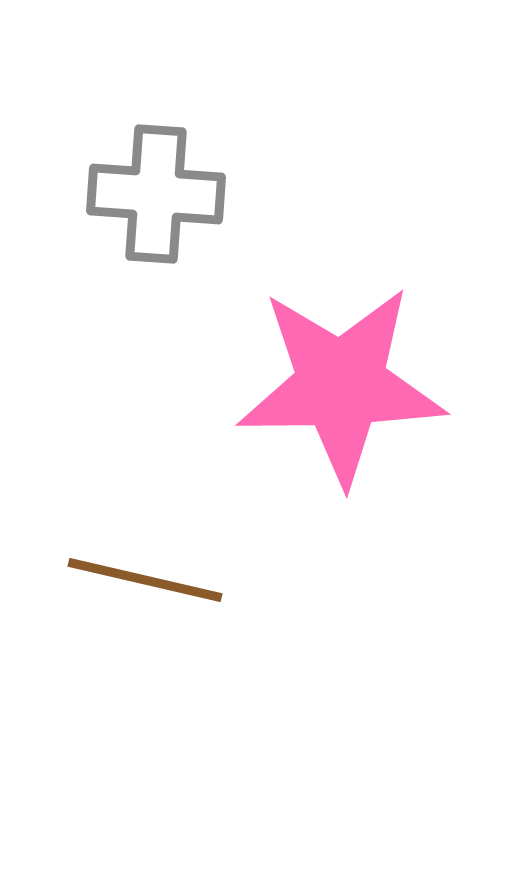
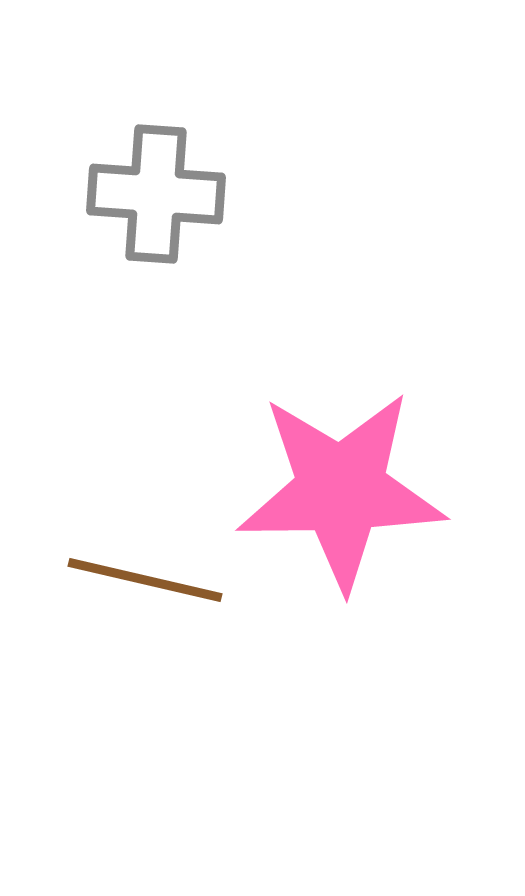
pink star: moved 105 px down
